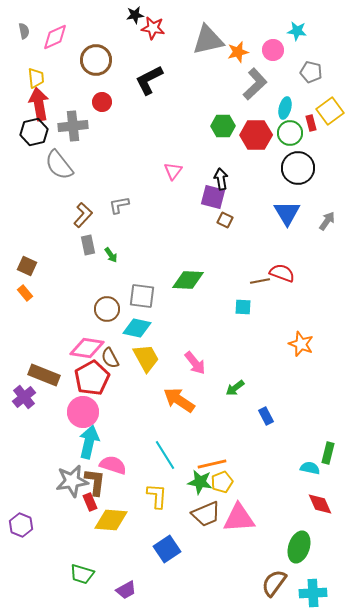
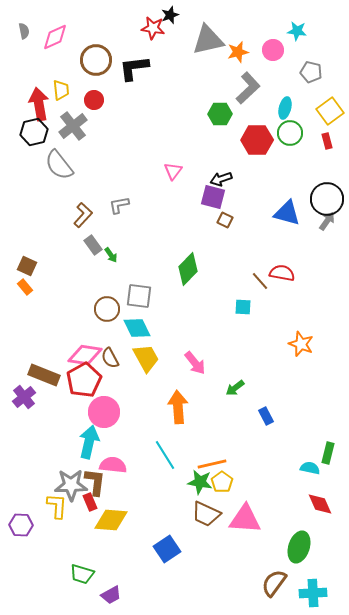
black star at (135, 15): moved 35 px right; rotated 12 degrees counterclockwise
yellow trapezoid at (36, 78): moved 25 px right, 12 px down
black L-shape at (149, 80): moved 15 px left, 12 px up; rotated 20 degrees clockwise
gray L-shape at (255, 84): moved 7 px left, 4 px down
red circle at (102, 102): moved 8 px left, 2 px up
red rectangle at (311, 123): moved 16 px right, 18 px down
gray cross at (73, 126): rotated 32 degrees counterclockwise
green hexagon at (223, 126): moved 3 px left, 12 px up
red hexagon at (256, 135): moved 1 px right, 5 px down
black circle at (298, 168): moved 29 px right, 31 px down
black arrow at (221, 179): rotated 100 degrees counterclockwise
blue triangle at (287, 213): rotated 44 degrees counterclockwise
gray rectangle at (88, 245): moved 5 px right; rotated 24 degrees counterclockwise
red semicircle at (282, 273): rotated 10 degrees counterclockwise
green diamond at (188, 280): moved 11 px up; rotated 48 degrees counterclockwise
brown line at (260, 281): rotated 60 degrees clockwise
orange rectangle at (25, 293): moved 6 px up
gray square at (142, 296): moved 3 px left
cyan diamond at (137, 328): rotated 52 degrees clockwise
pink diamond at (87, 348): moved 2 px left, 7 px down
red pentagon at (92, 378): moved 8 px left, 2 px down
orange arrow at (179, 400): moved 1 px left, 7 px down; rotated 52 degrees clockwise
pink circle at (83, 412): moved 21 px right
pink semicircle at (113, 465): rotated 12 degrees counterclockwise
gray star at (72, 481): moved 1 px left, 4 px down; rotated 8 degrees clockwise
yellow pentagon at (222, 482): rotated 15 degrees counterclockwise
yellow L-shape at (157, 496): moved 100 px left, 10 px down
brown trapezoid at (206, 514): rotated 48 degrees clockwise
pink triangle at (239, 518): moved 6 px right, 1 px down; rotated 8 degrees clockwise
purple hexagon at (21, 525): rotated 20 degrees counterclockwise
purple trapezoid at (126, 590): moved 15 px left, 5 px down
